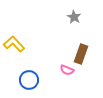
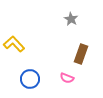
gray star: moved 3 px left, 2 px down
pink semicircle: moved 8 px down
blue circle: moved 1 px right, 1 px up
